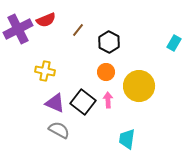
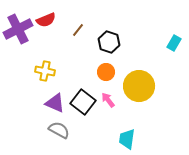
black hexagon: rotated 10 degrees counterclockwise
pink arrow: rotated 35 degrees counterclockwise
